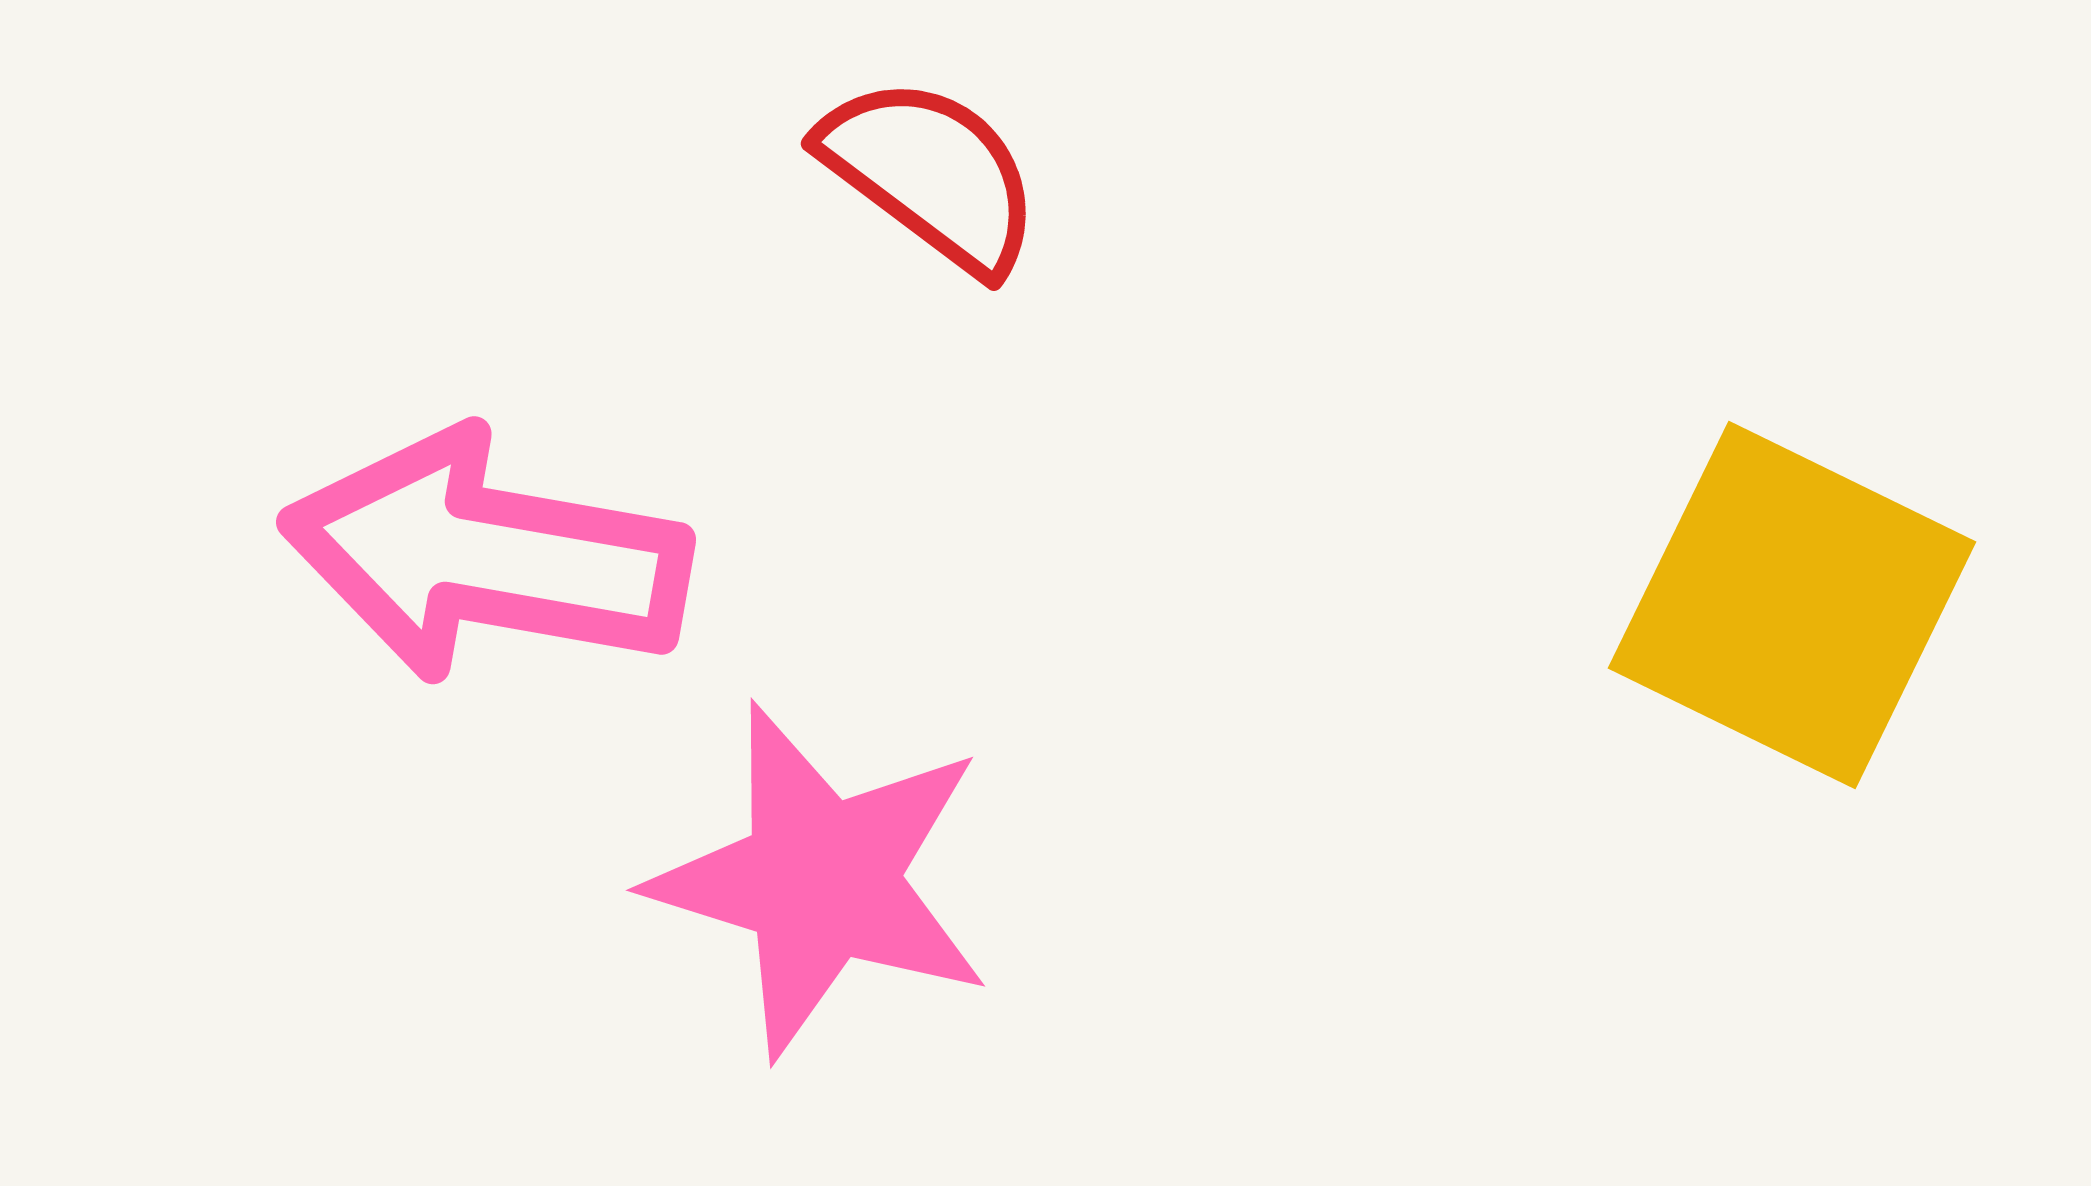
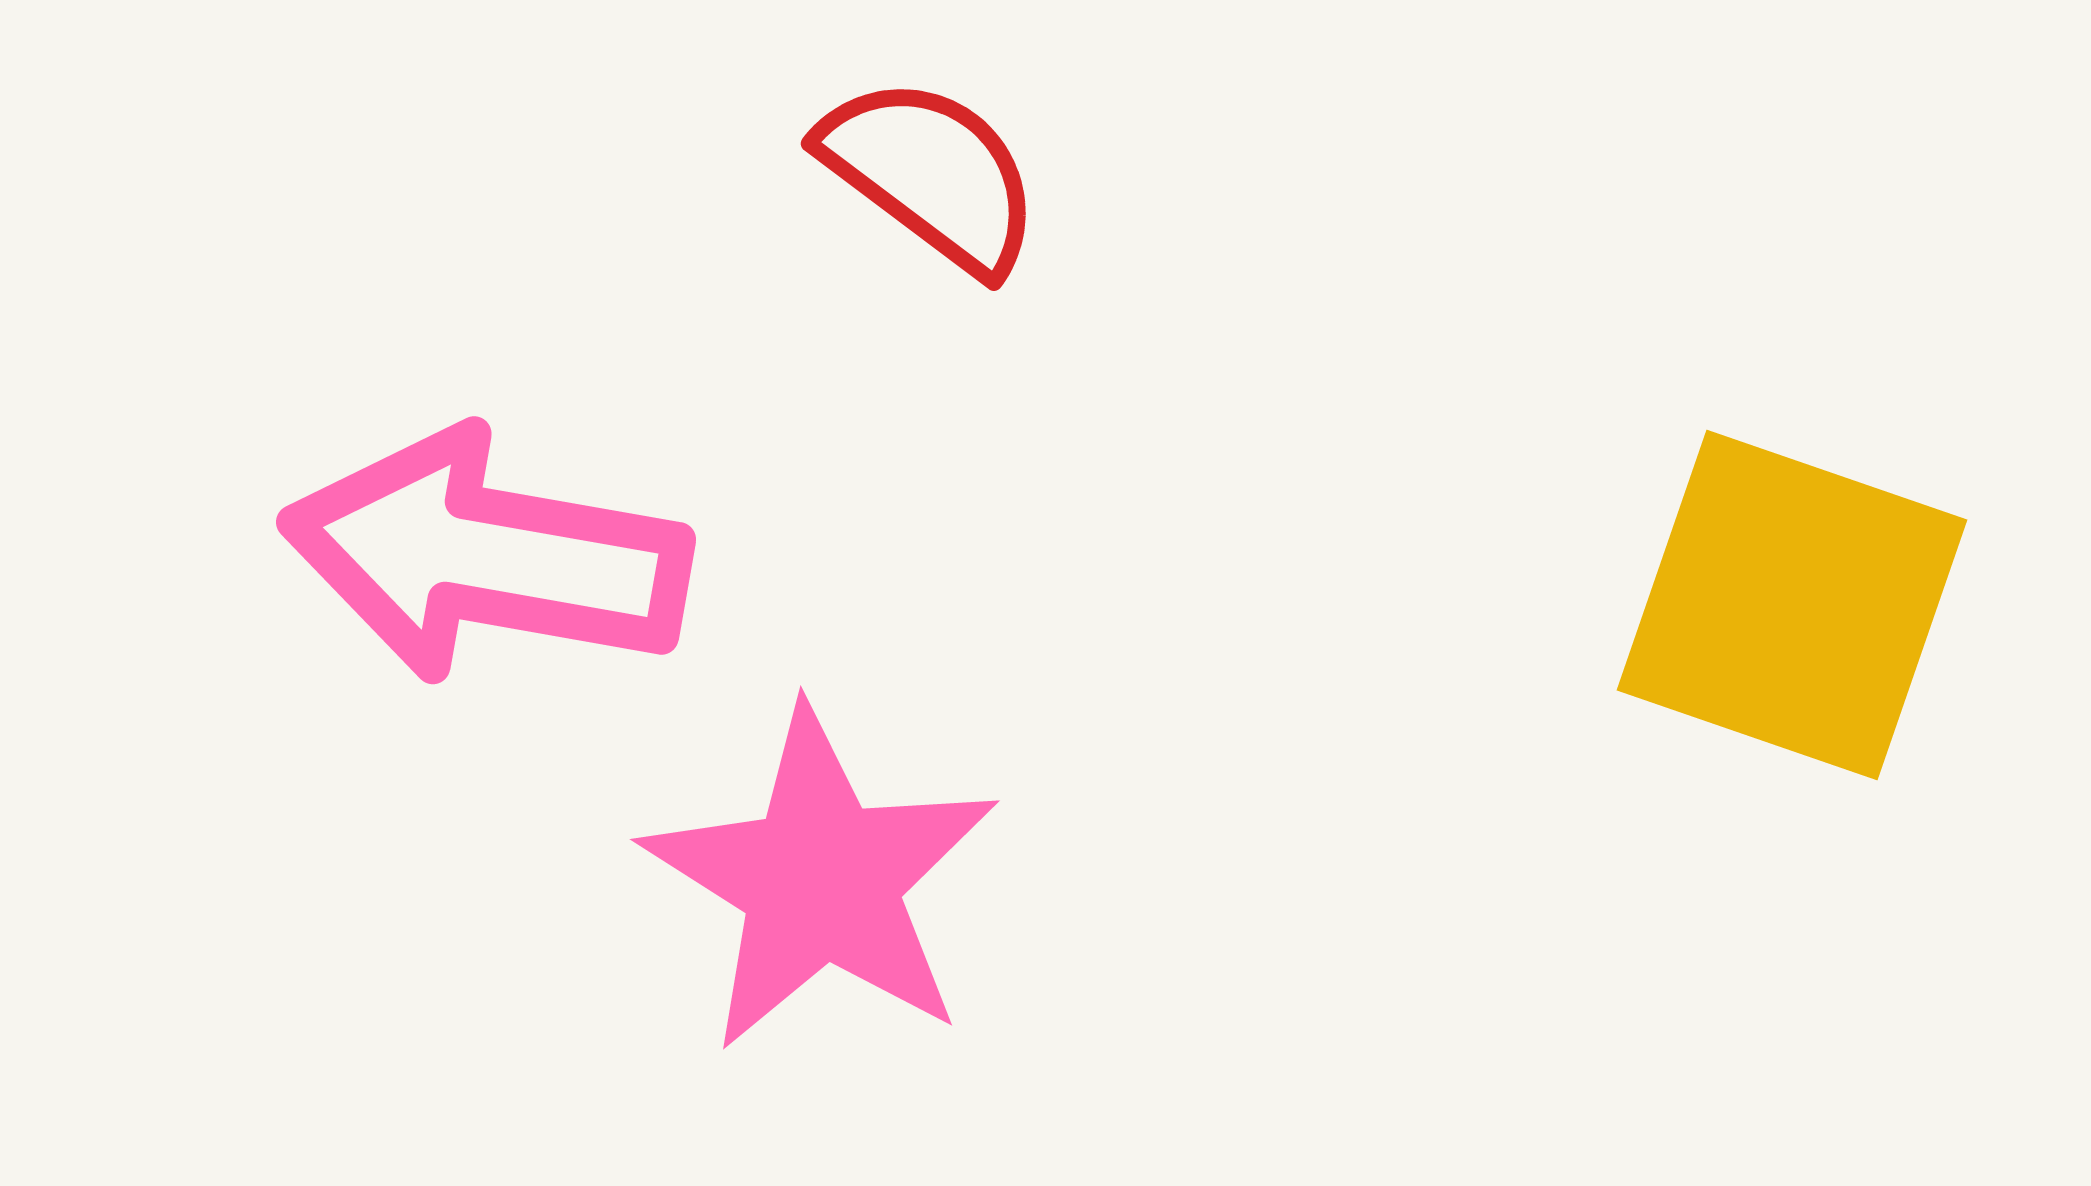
yellow square: rotated 7 degrees counterclockwise
pink star: rotated 15 degrees clockwise
